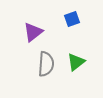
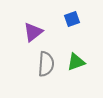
green triangle: rotated 18 degrees clockwise
